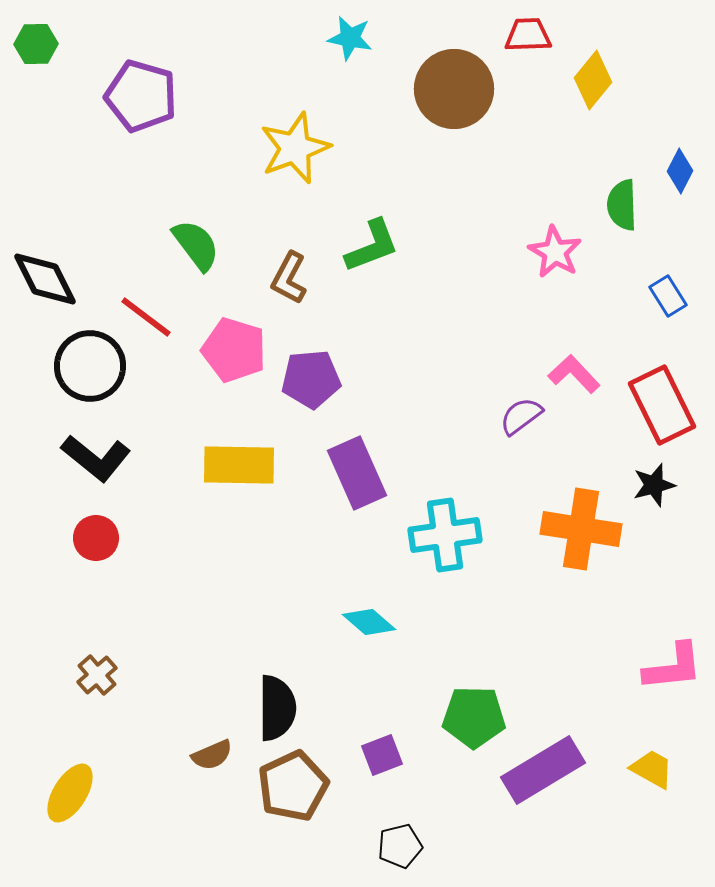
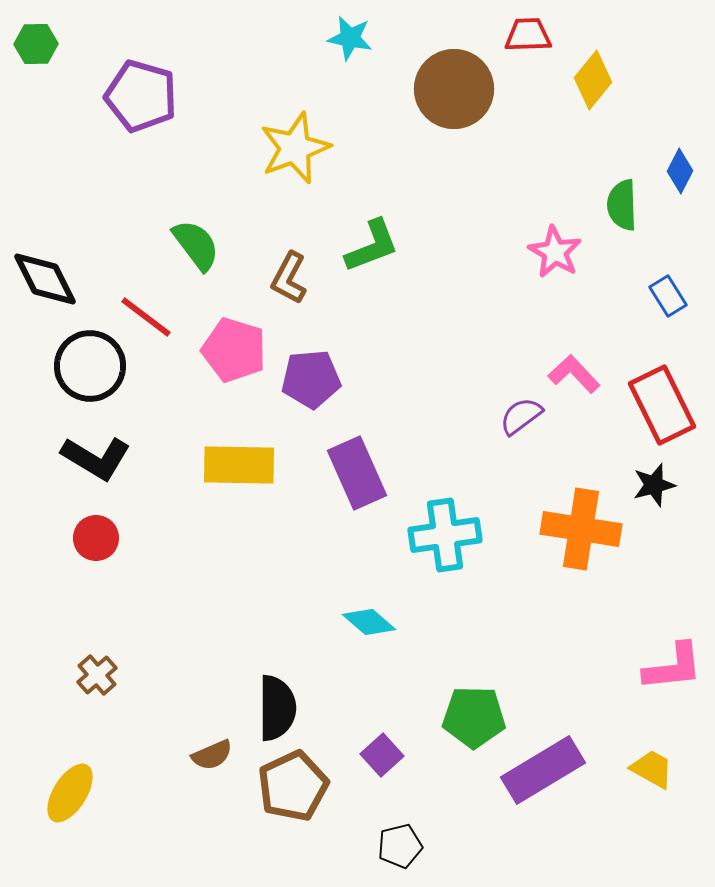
black L-shape at (96, 458): rotated 8 degrees counterclockwise
purple square at (382, 755): rotated 21 degrees counterclockwise
